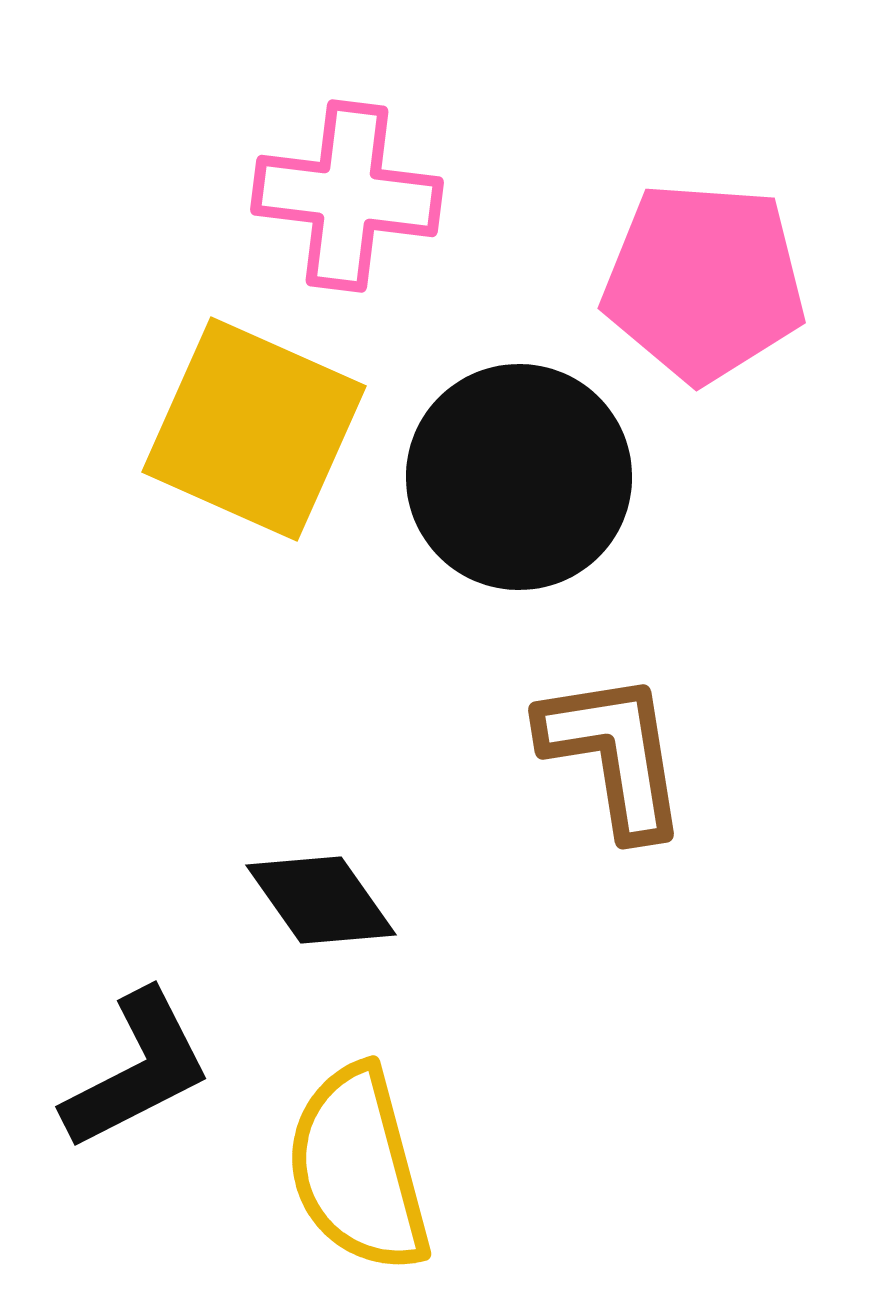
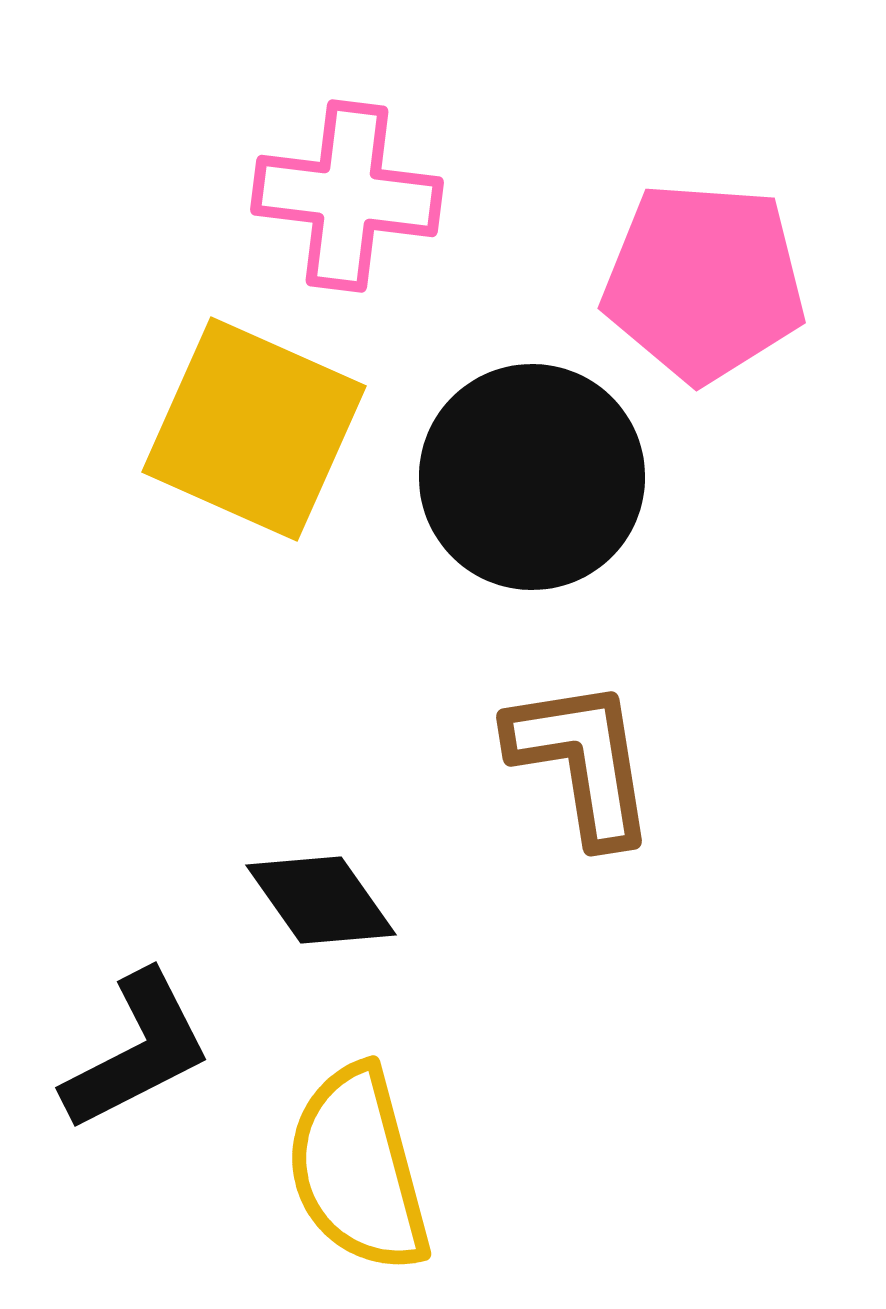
black circle: moved 13 px right
brown L-shape: moved 32 px left, 7 px down
black L-shape: moved 19 px up
